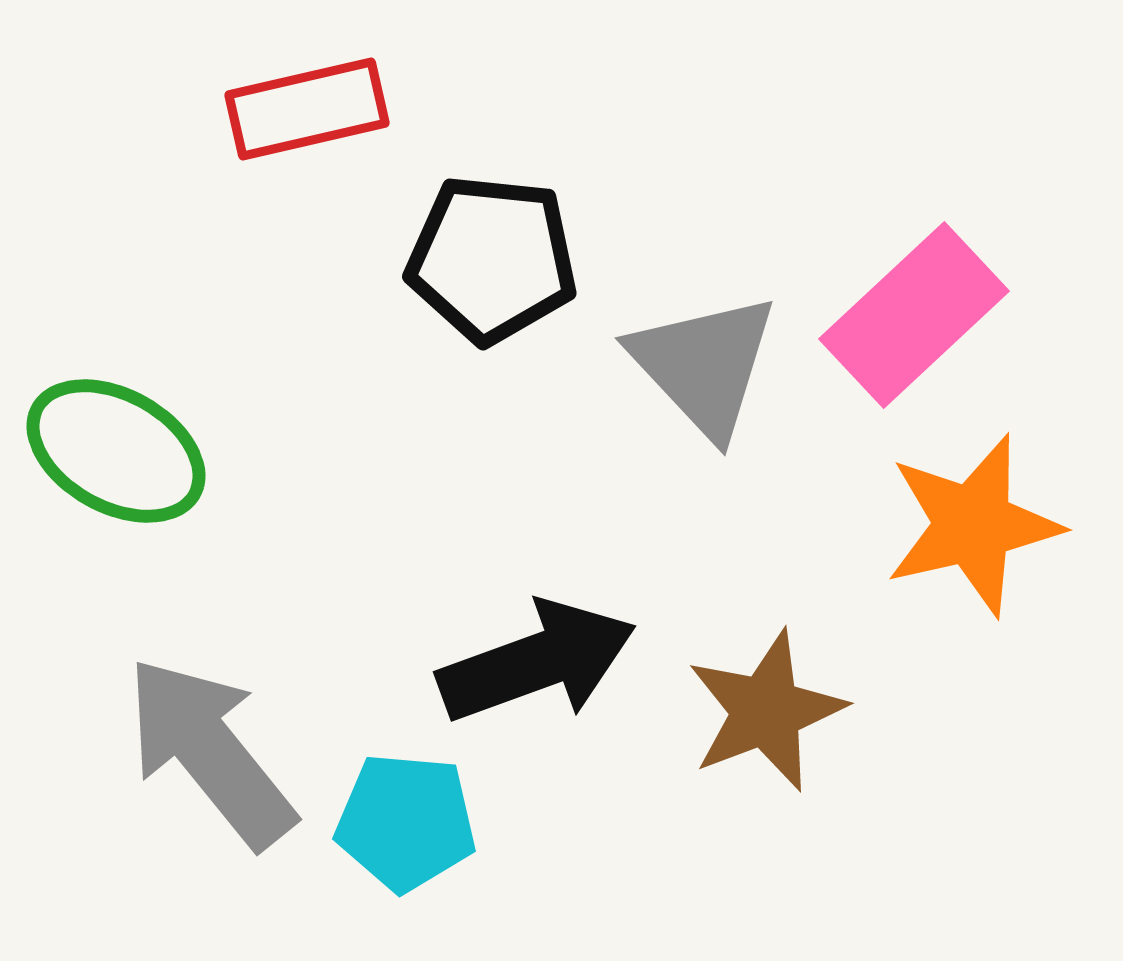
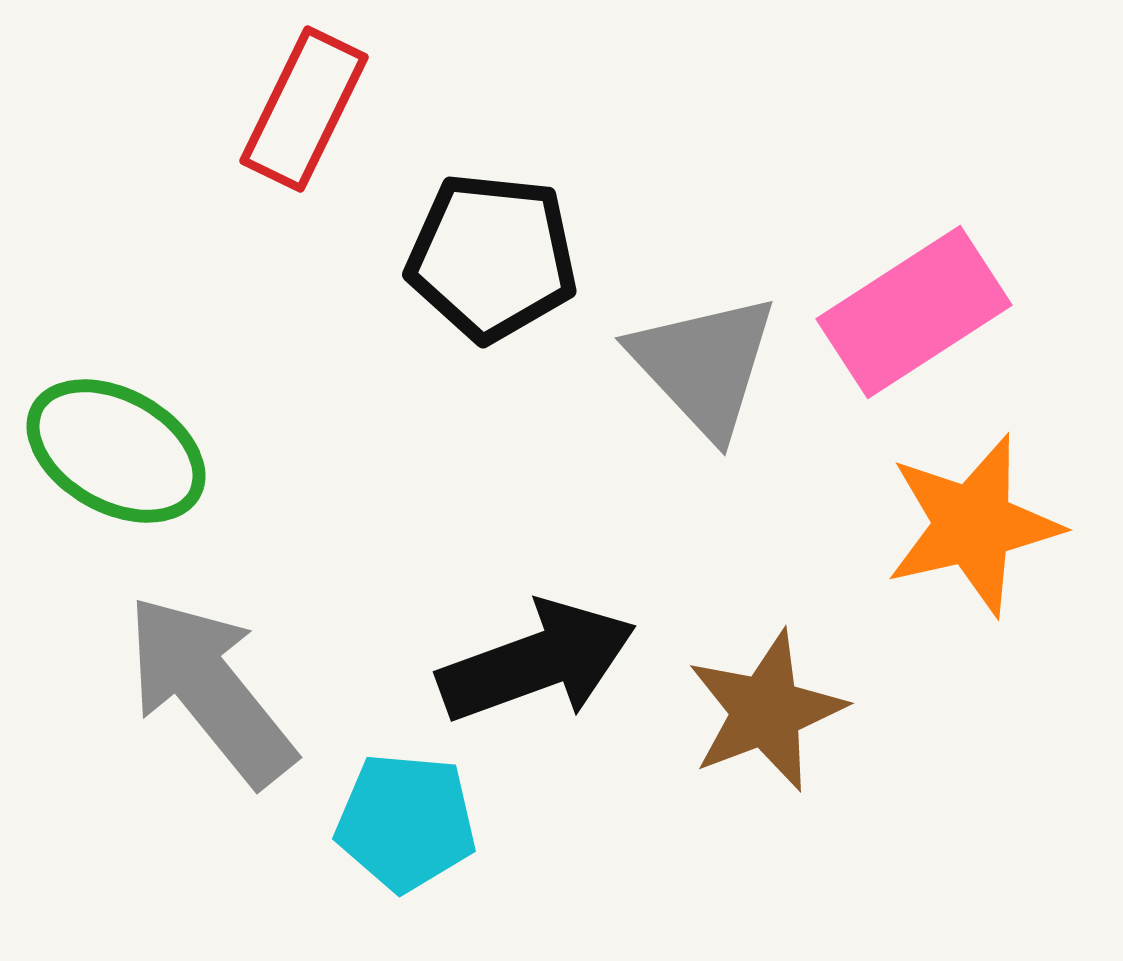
red rectangle: moved 3 px left; rotated 51 degrees counterclockwise
black pentagon: moved 2 px up
pink rectangle: moved 3 px up; rotated 10 degrees clockwise
gray arrow: moved 62 px up
